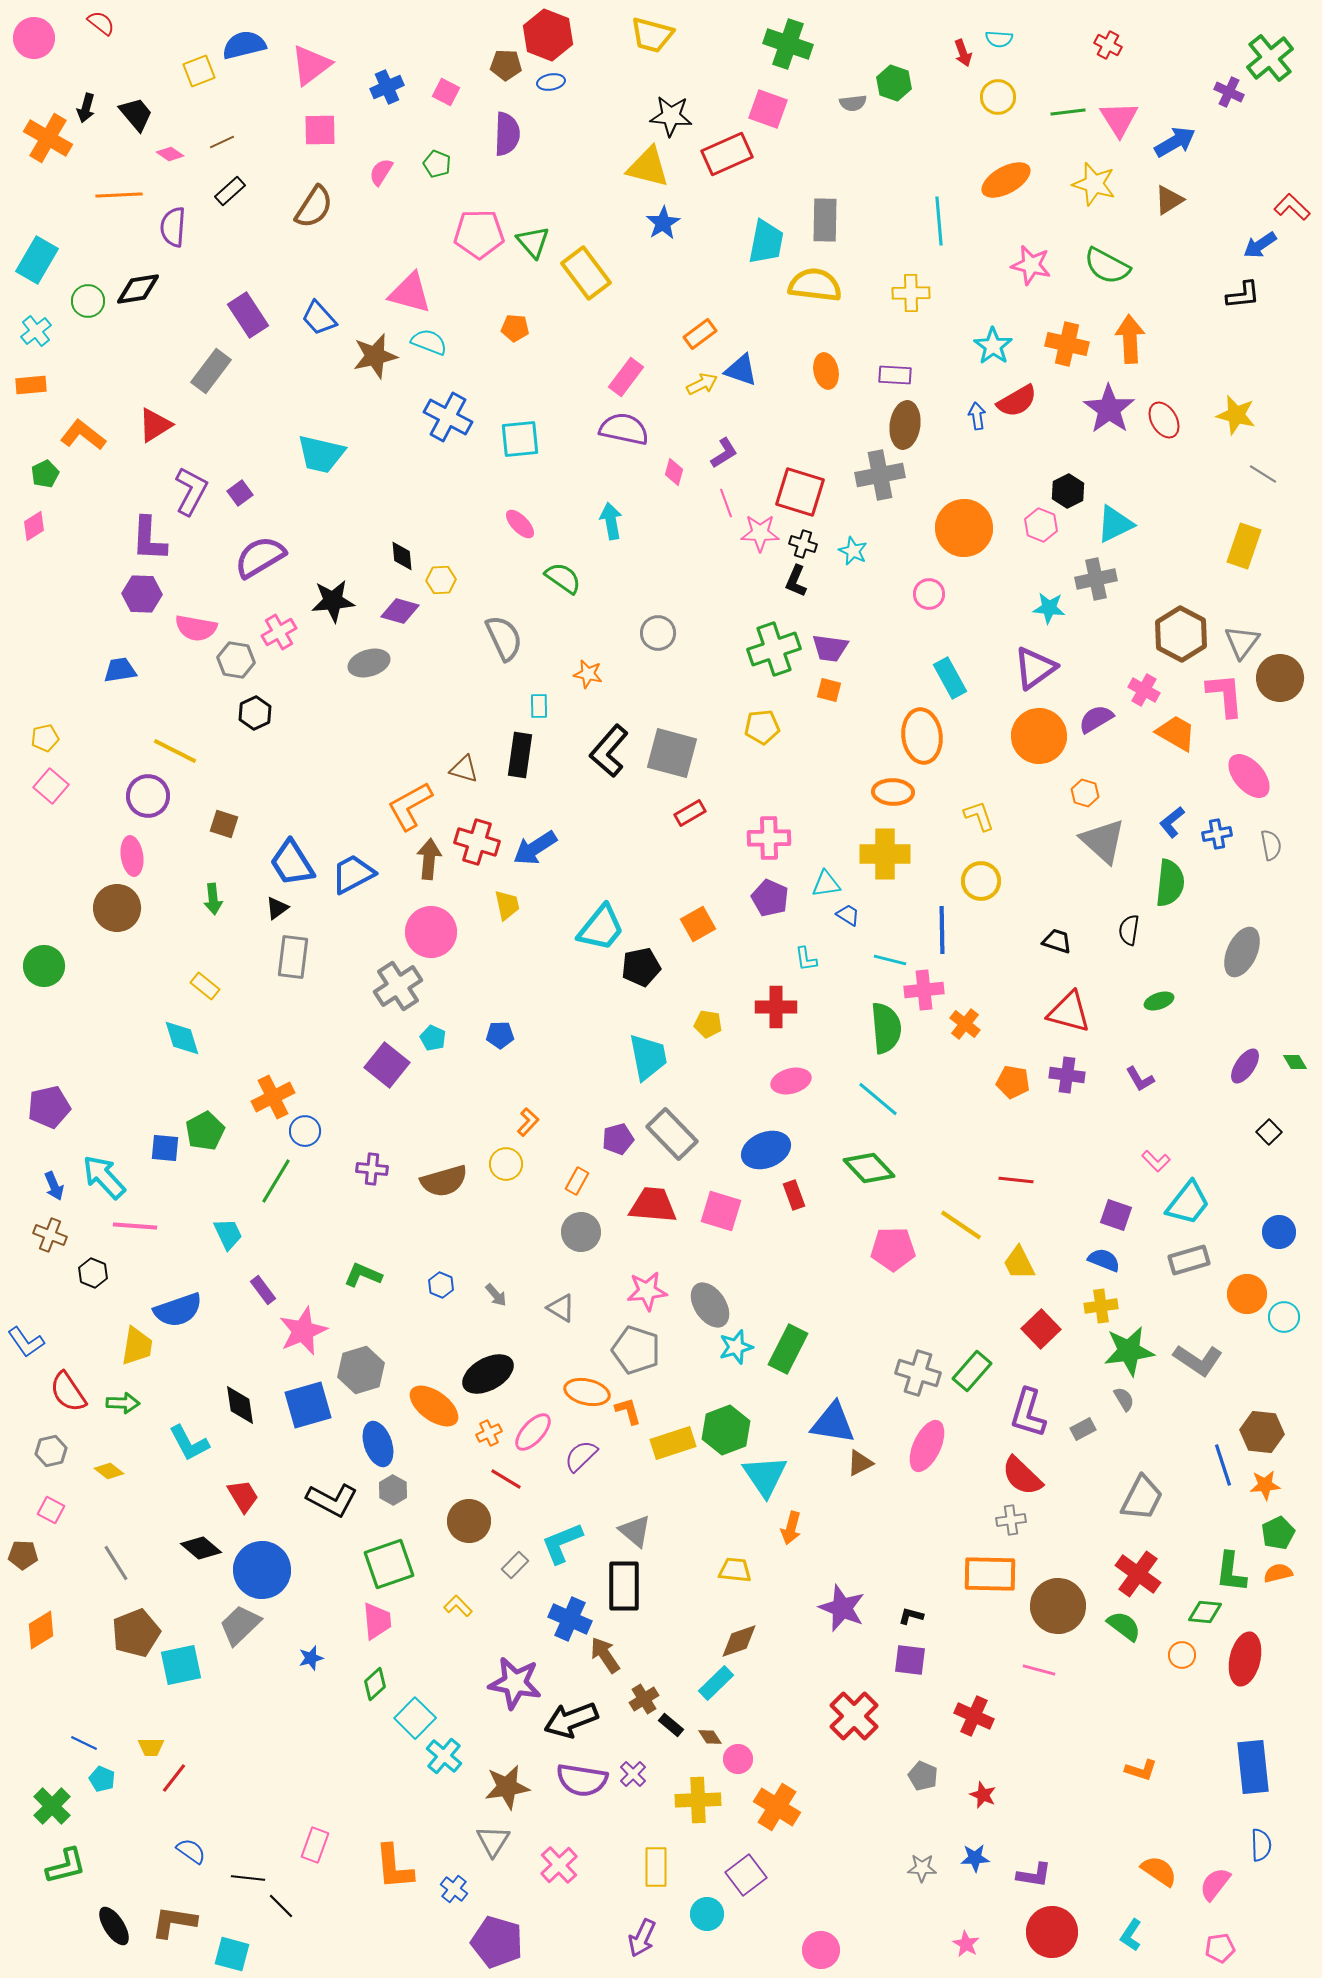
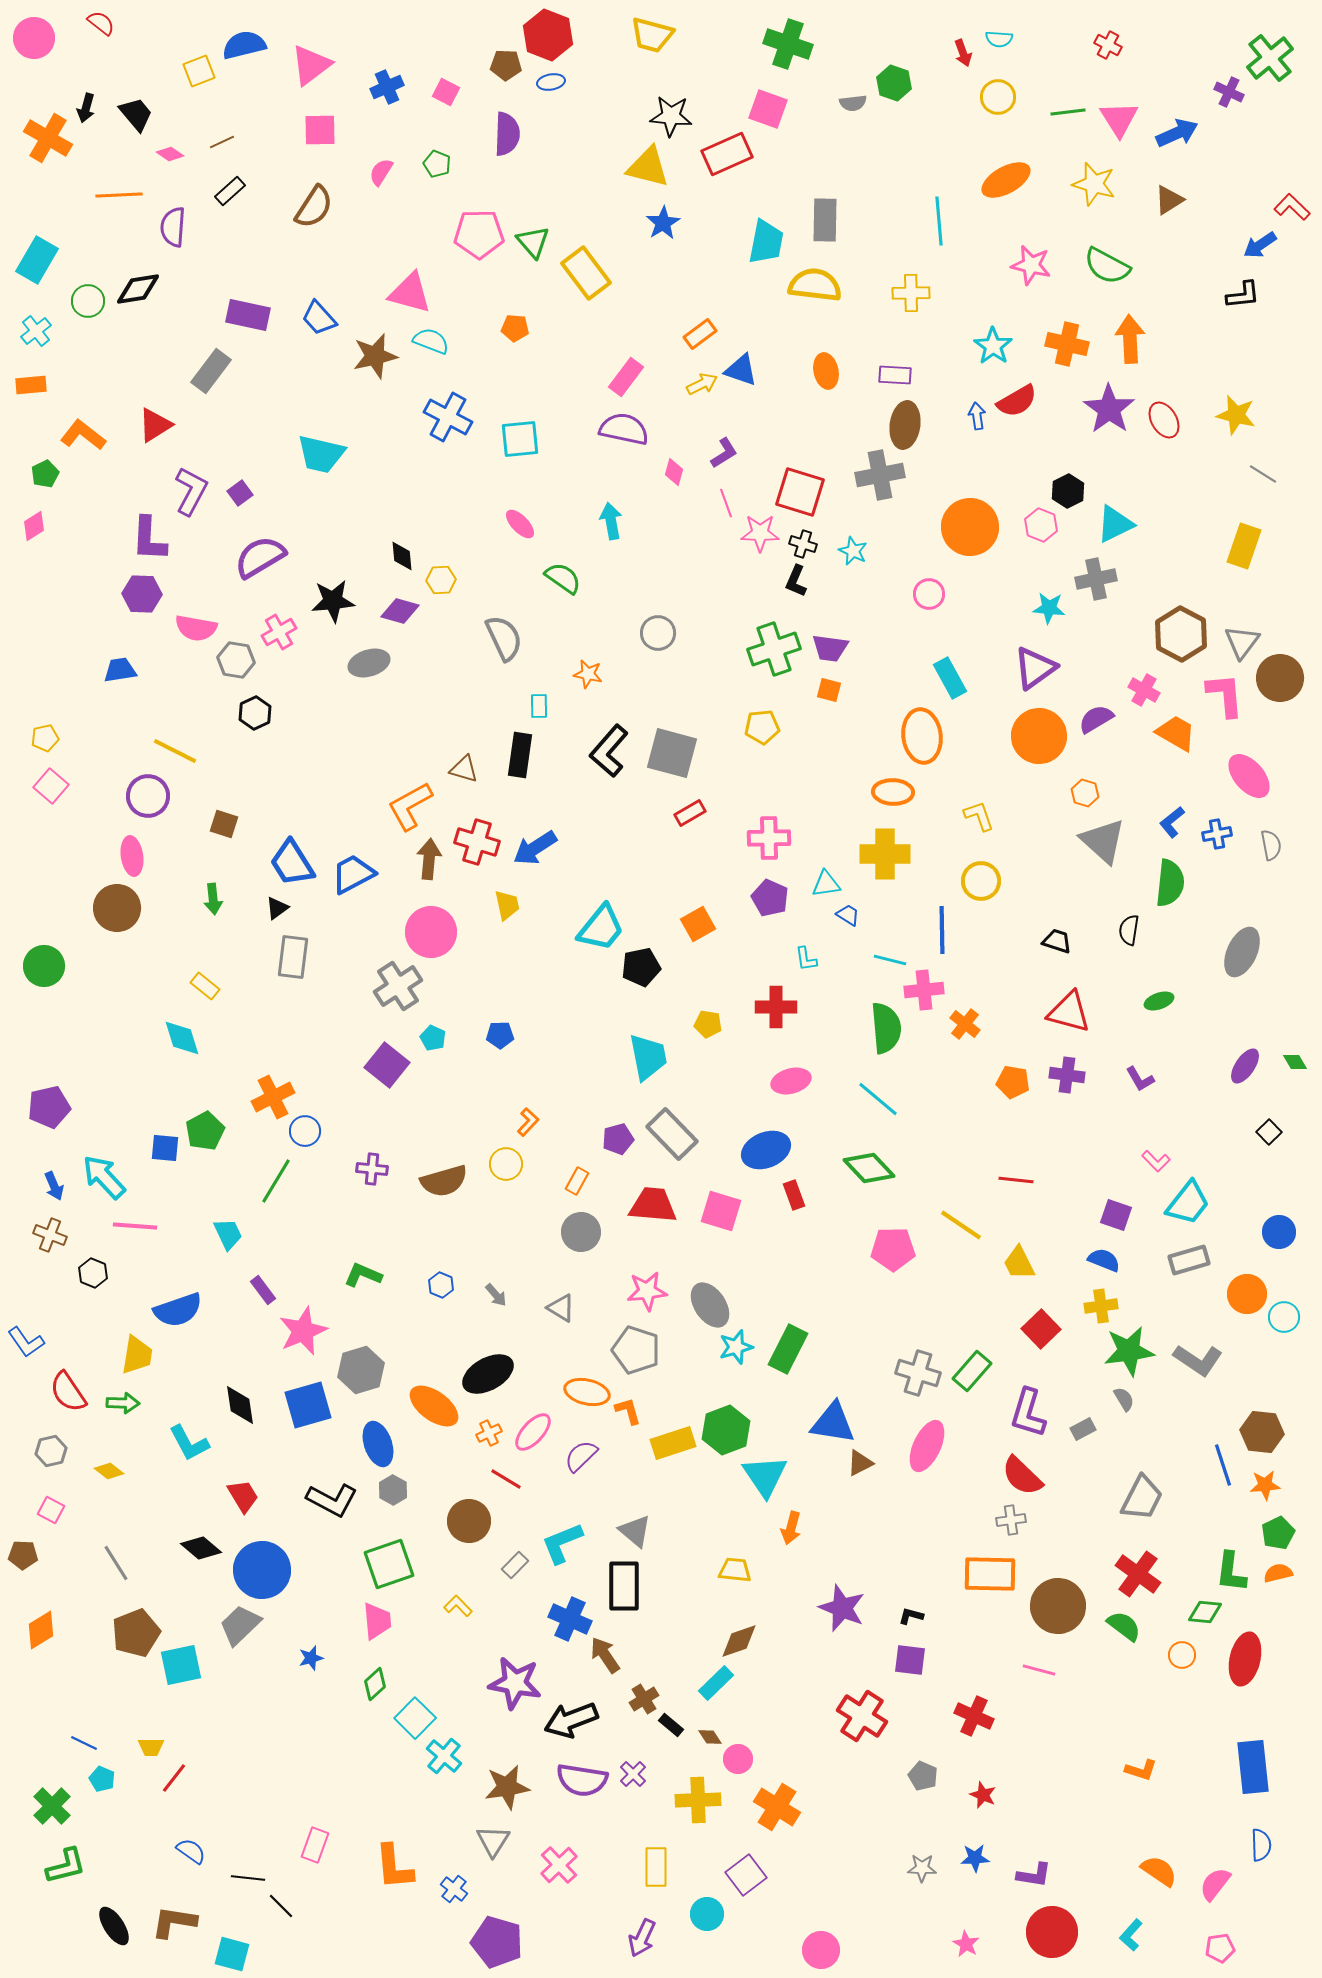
blue arrow at (1175, 142): moved 2 px right, 9 px up; rotated 6 degrees clockwise
purple rectangle at (248, 315): rotated 45 degrees counterclockwise
cyan semicircle at (429, 342): moved 2 px right, 1 px up
orange circle at (964, 528): moved 6 px right, 1 px up
yellow trapezoid at (137, 1346): moved 9 px down
red cross at (854, 1716): moved 8 px right; rotated 12 degrees counterclockwise
cyan L-shape at (1131, 1935): rotated 8 degrees clockwise
